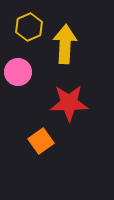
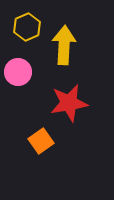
yellow hexagon: moved 2 px left
yellow arrow: moved 1 px left, 1 px down
red star: rotated 9 degrees counterclockwise
